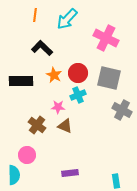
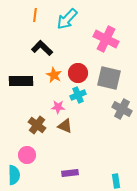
pink cross: moved 1 px down
gray cross: moved 1 px up
